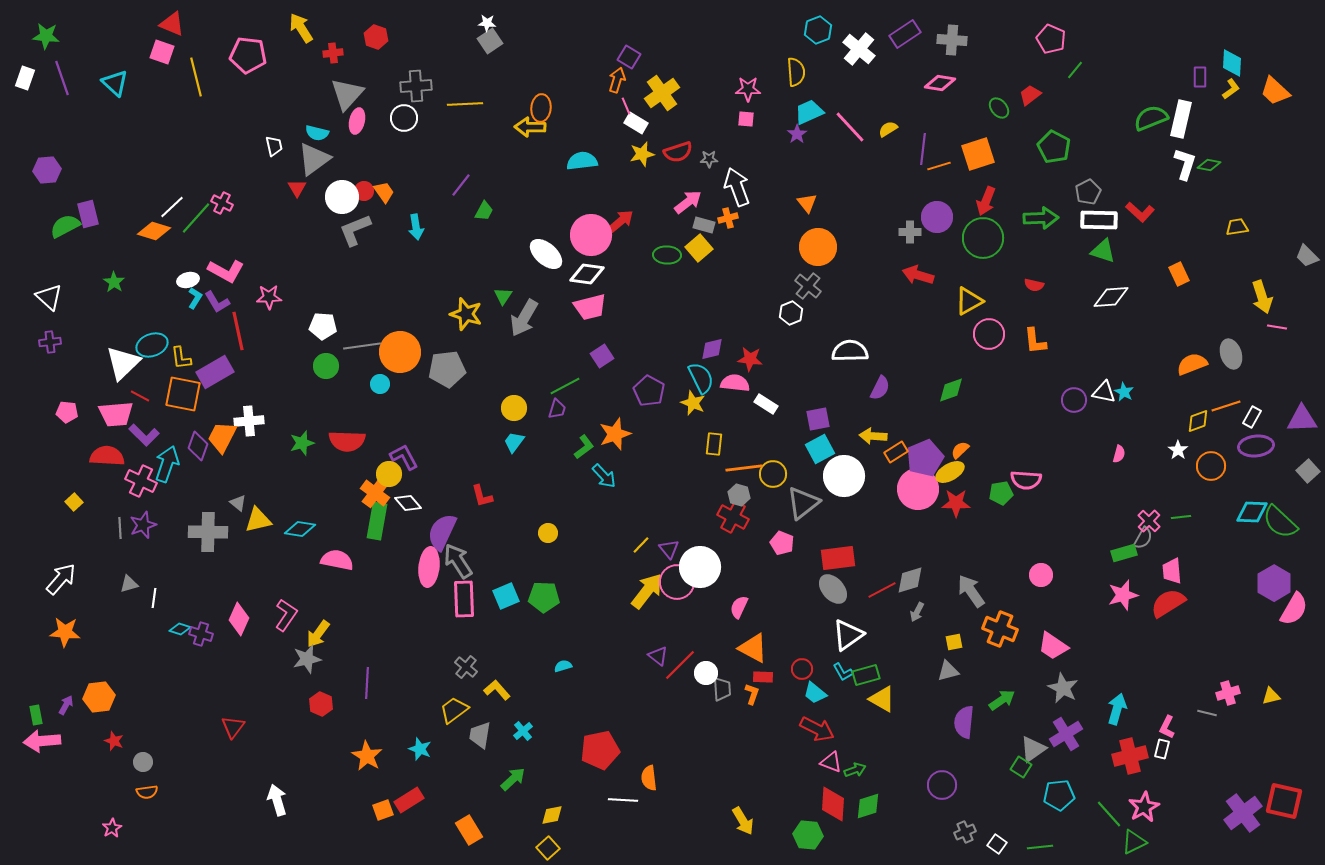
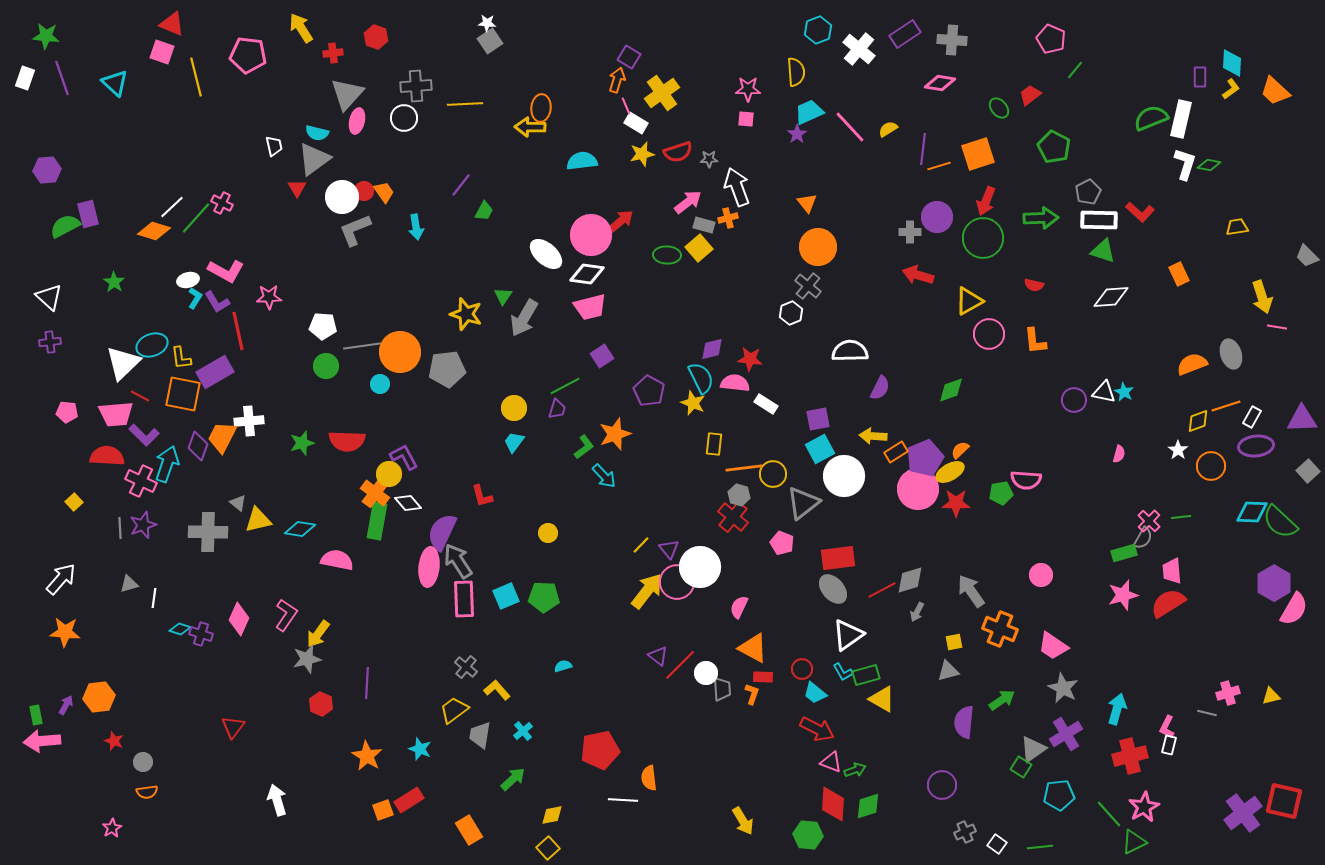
red cross at (733, 517): rotated 12 degrees clockwise
white rectangle at (1162, 749): moved 7 px right, 4 px up
